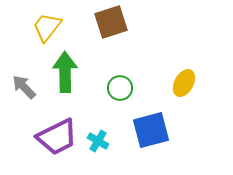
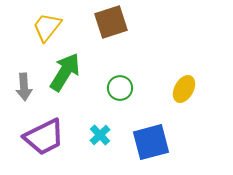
green arrow: rotated 33 degrees clockwise
yellow ellipse: moved 6 px down
gray arrow: rotated 140 degrees counterclockwise
blue square: moved 12 px down
purple trapezoid: moved 13 px left
cyan cross: moved 2 px right, 6 px up; rotated 15 degrees clockwise
